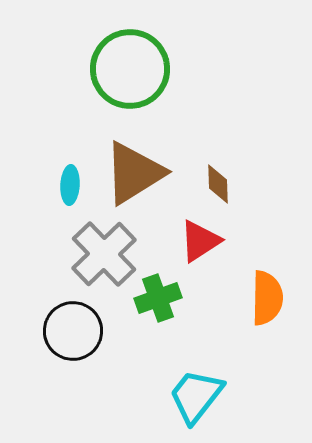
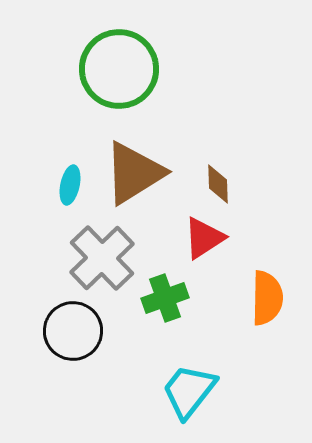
green circle: moved 11 px left
cyan ellipse: rotated 9 degrees clockwise
red triangle: moved 4 px right, 3 px up
gray cross: moved 2 px left, 4 px down
green cross: moved 7 px right
cyan trapezoid: moved 7 px left, 5 px up
